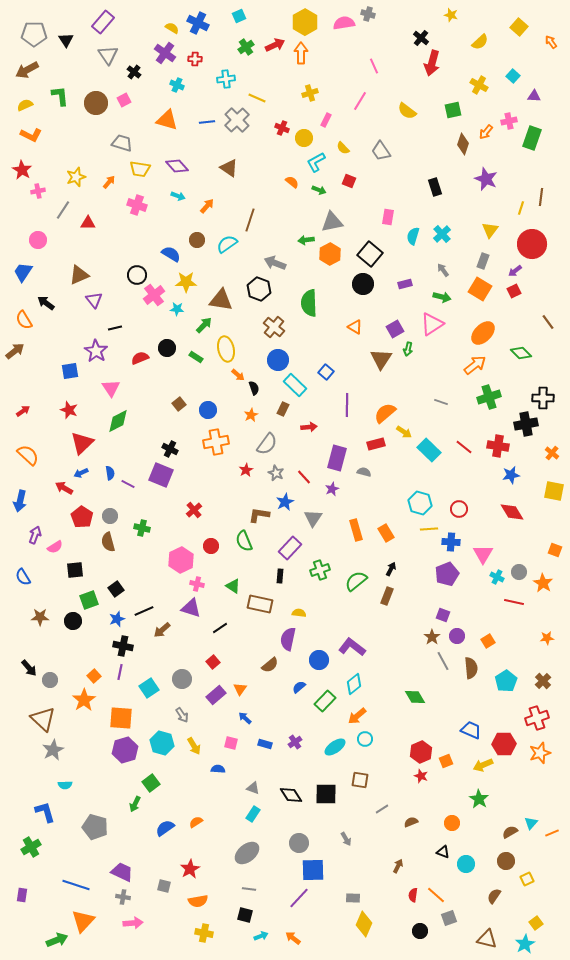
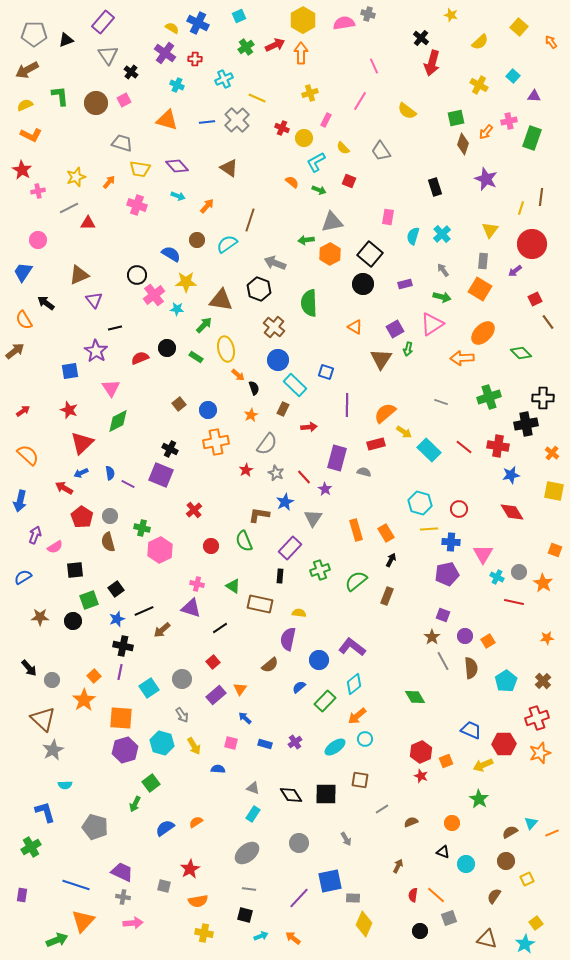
yellow hexagon at (305, 22): moved 2 px left, 2 px up
black triangle at (66, 40): rotated 42 degrees clockwise
black cross at (134, 72): moved 3 px left
cyan cross at (226, 79): moved 2 px left; rotated 18 degrees counterclockwise
green square at (453, 110): moved 3 px right, 8 px down
gray line at (63, 210): moved 6 px right, 2 px up; rotated 30 degrees clockwise
gray rectangle at (483, 261): rotated 14 degrees counterclockwise
red square at (514, 291): moved 21 px right, 8 px down
orange arrow at (475, 365): moved 13 px left, 7 px up; rotated 145 degrees counterclockwise
blue square at (326, 372): rotated 21 degrees counterclockwise
purple star at (332, 489): moved 7 px left; rotated 16 degrees counterclockwise
pink hexagon at (181, 560): moved 21 px left, 10 px up
black arrow at (391, 569): moved 9 px up
purple pentagon at (447, 574): rotated 10 degrees clockwise
blue semicircle at (23, 577): rotated 90 degrees clockwise
purple circle at (457, 636): moved 8 px right
gray circle at (50, 680): moved 2 px right
blue square at (313, 870): moved 17 px right, 11 px down; rotated 10 degrees counterclockwise
